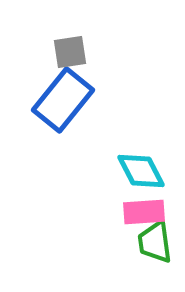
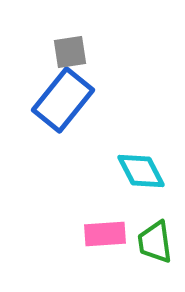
pink rectangle: moved 39 px left, 22 px down
